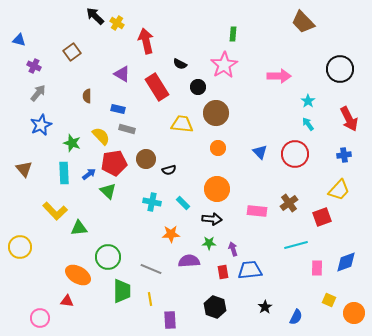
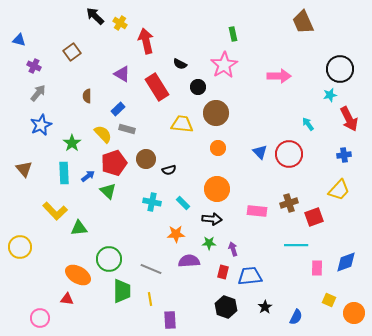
brown trapezoid at (303, 22): rotated 20 degrees clockwise
yellow cross at (117, 23): moved 3 px right
green rectangle at (233, 34): rotated 16 degrees counterclockwise
cyan star at (308, 101): moved 22 px right, 6 px up; rotated 24 degrees clockwise
blue rectangle at (118, 109): rotated 56 degrees counterclockwise
yellow semicircle at (101, 136): moved 2 px right, 2 px up
green star at (72, 143): rotated 18 degrees clockwise
red circle at (295, 154): moved 6 px left
red pentagon at (114, 163): rotated 10 degrees counterclockwise
blue arrow at (89, 174): moved 1 px left, 2 px down
brown cross at (289, 203): rotated 18 degrees clockwise
red square at (322, 217): moved 8 px left
orange star at (171, 234): moved 5 px right
cyan line at (296, 245): rotated 15 degrees clockwise
green circle at (108, 257): moved 1 px right, 2 px down
blue trapezoid at (250, 270): moved 6 px down
red rectangle at (223, 272): rotated 24 degrees clockwise
red triangle at (67, 301): moved 2 px up
black hexagon at (215, 307): moved 11 px right
